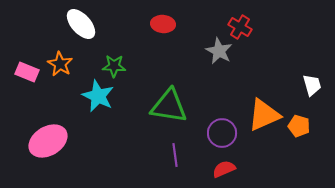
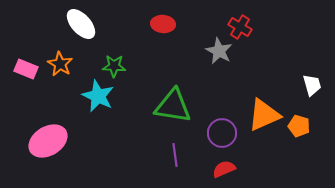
pink rectangle: moved 1 px left, 3 px up
green triangle: moved 4 px right
